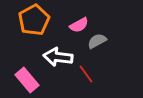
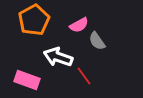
gray semicircle: rotated 96 degrees counterclockwise
white arrow: rotated 12 degrees clockwise
red line: moved 2 px left, 2 px down
pink rectangle: rotated 30 degrees counterclockwise
